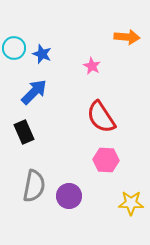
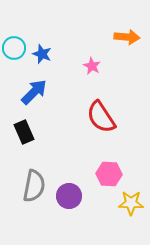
pink hexagon: moved 3 px right, 14 px down
